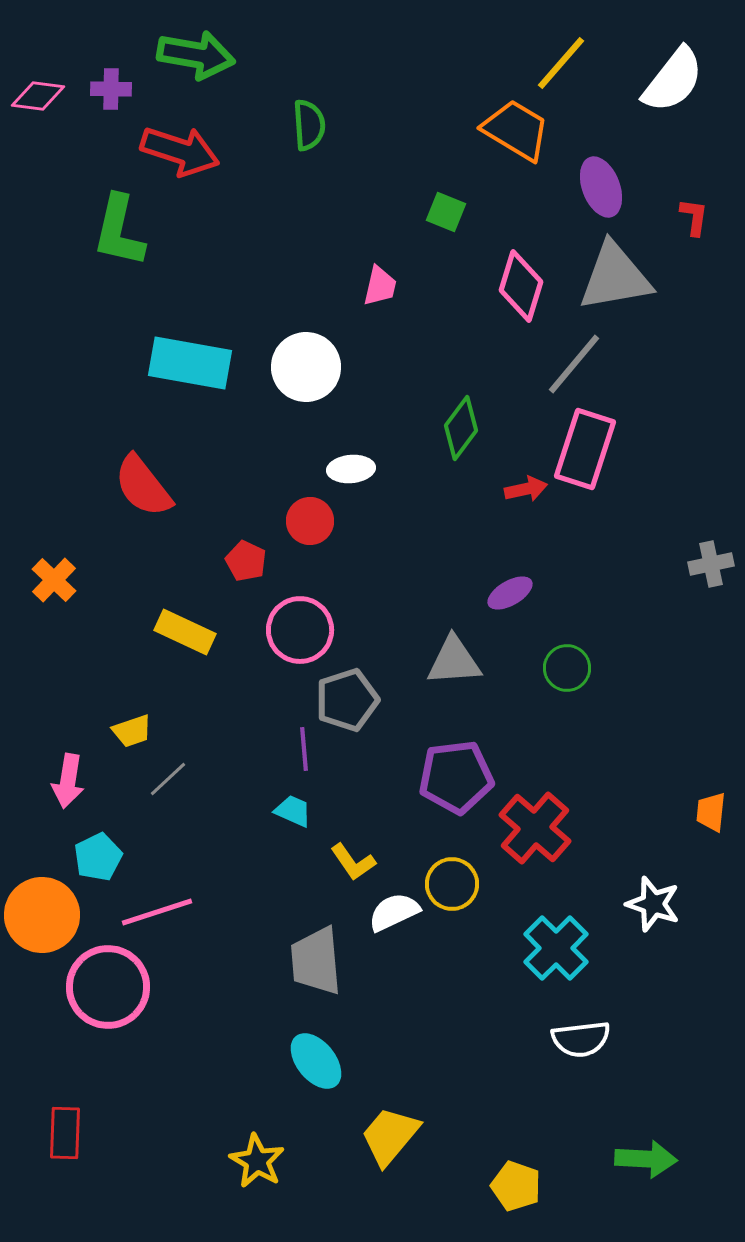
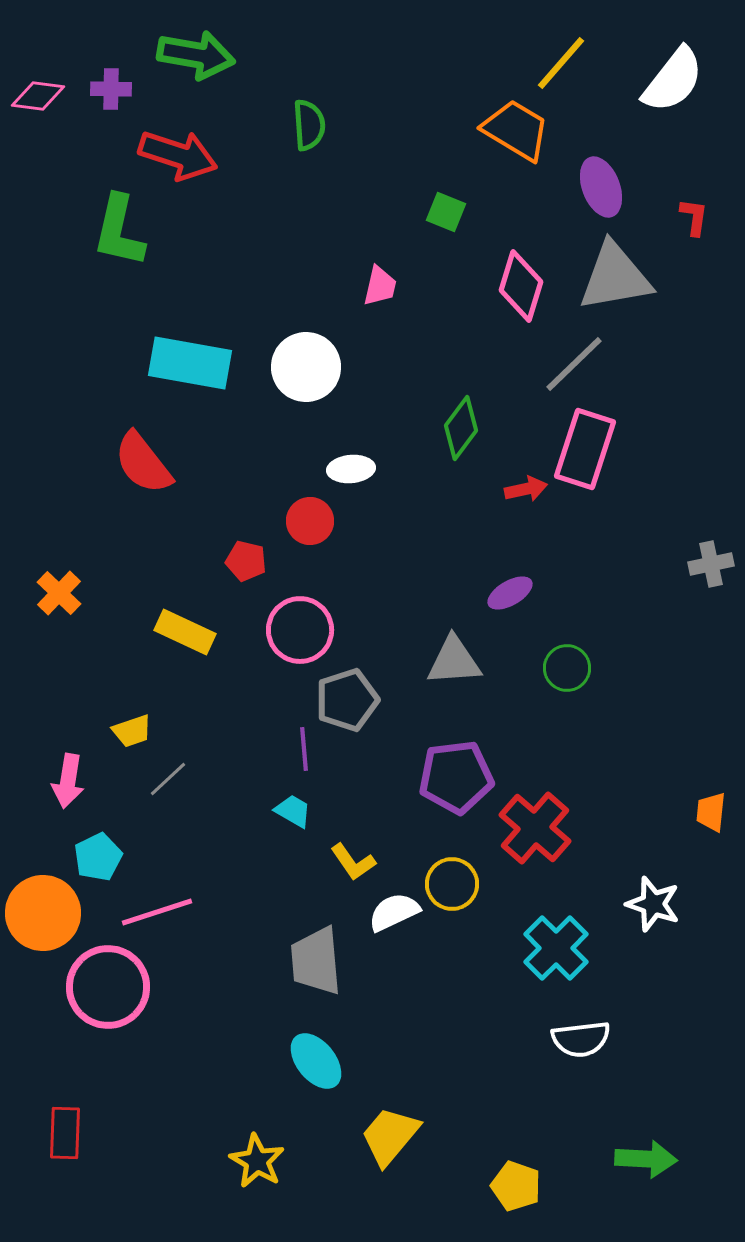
red arrow at (180, 151): moved 2 px left, 4 px down
gray line at (574, 364): rotated 6 degrees clockwise
red semicircle at (143, 486): moved 23 px up
red pentagon at (246, 561): rotated 12 degrees counterclockwise
orange cross at (54, 580): moved 5 px right, 13 px down
cyan trapezoid at (293, 811): rotated 6 degrees clockwise
orange circle at (42, 915): moved 1 px right, 2 px up
